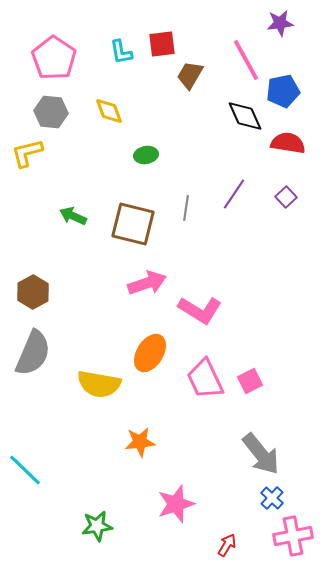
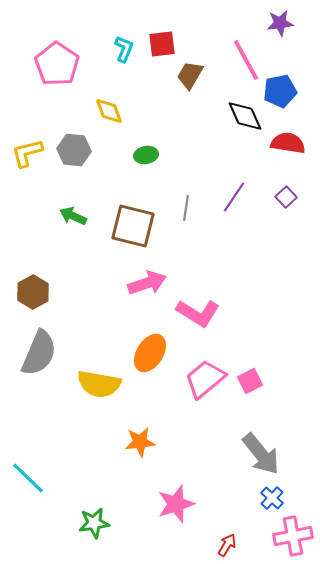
cyan L-shape: moved 3 px right, 3 px up; rotated 148 degrees counterclockwise
pink pentagon: moved 3 px right, 6 px down
blue pentagon: moved 3 px left
gray hexagon: moved 23 px right, 38 px down
purple line: moved 3 px down
brown square: moved 2 px down
pink L-shape: moved 2 px left, 3 px down
gray semicircle: moved 6 px right
pink trapezoid: rotated 75 degrees clockwise
cyan line: moved 3 px right, 8 px down
green star: moved 3 px left, 3 px up
